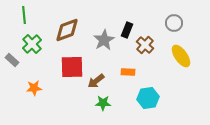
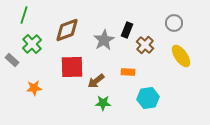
green line: rotated 24 degrees clockwise
